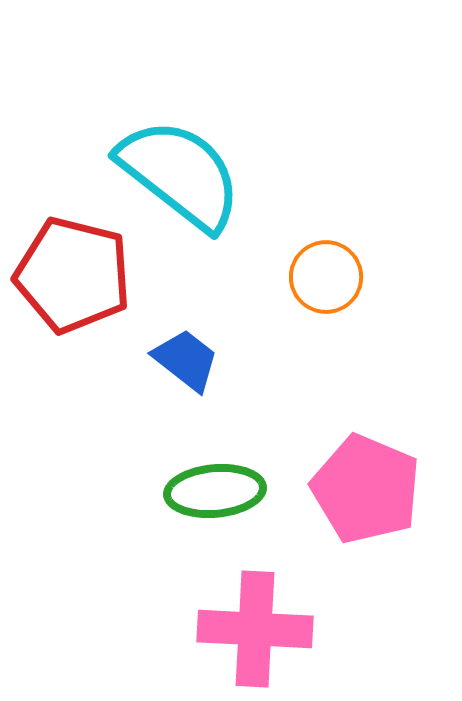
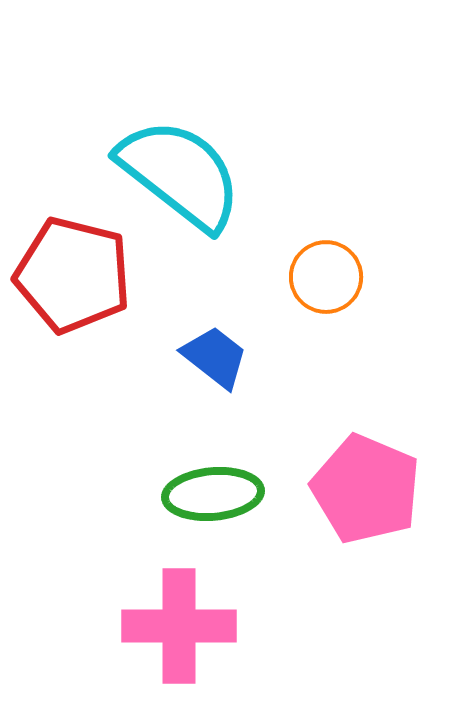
blue trapezoid: moved 29 px right, 3 px up
green ellipse: moved 2 px left, 3 px down
pink cross: moved 76 px left, 3 px up; rotated 3 degrees counterclockwise
